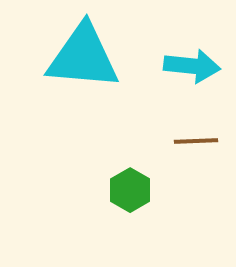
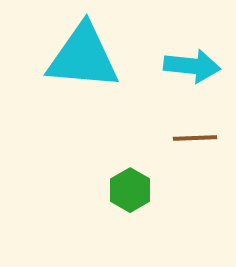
brown line: moved 1 px left, 3 px up
